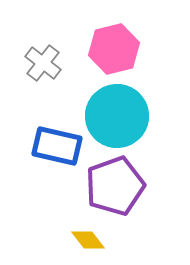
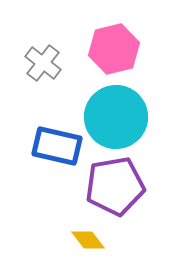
cyan circle: moved 1 px left, 1 px down
purple pentagon: rotated 10 degrees clockwise
